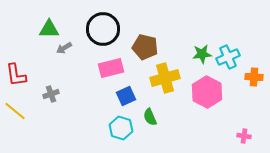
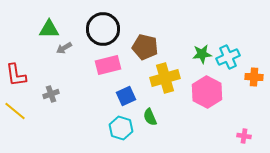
pink rectangle: moved 3 px left, 3 px up
